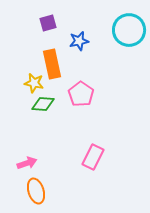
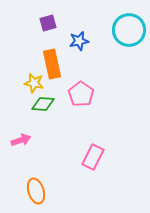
pink arrow: moved 6 px left, 23 px up
